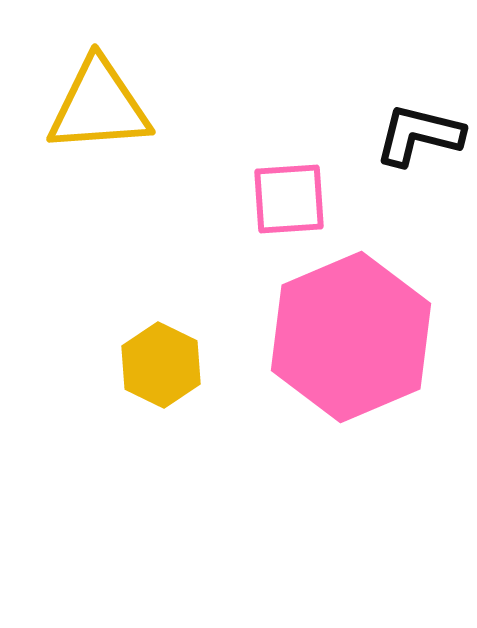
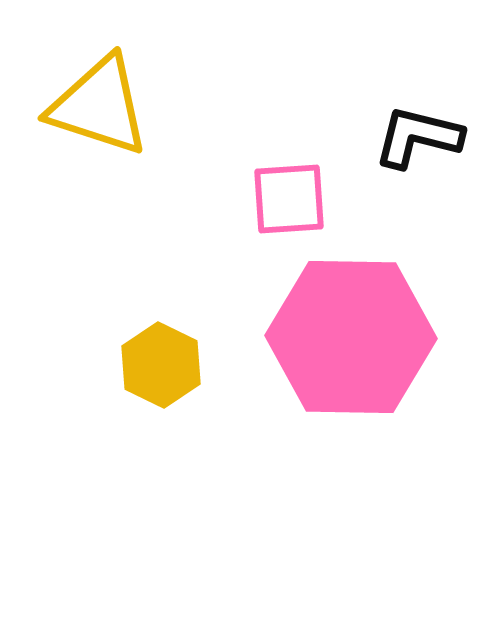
yellow triangle: rotated 22 degrees clockwise
black L-shape: moved 1 px left, 2 px down
pink hexagon: rotated 24 degrees clockwise
